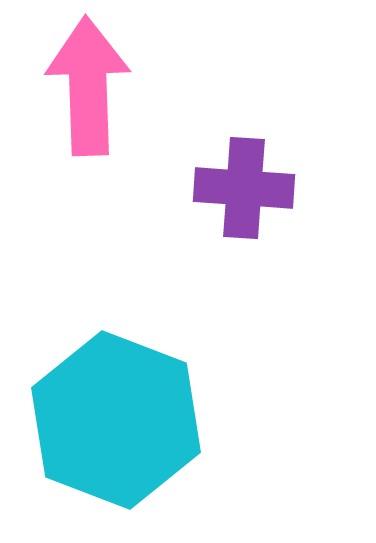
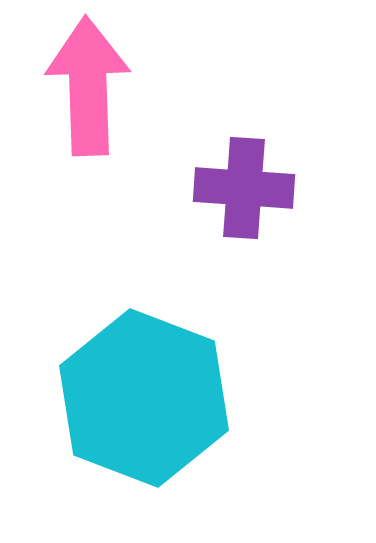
cyan hexagon: moved 28 px right, 22 px up
